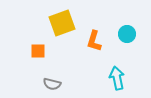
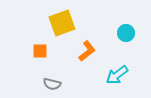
cyan circle: moved 1 px left, 1 px up
orange L-shape: moved 7 px left, 10 px down; rotated 145 degrees counterclockwise
orange square: moved 2 px right
cyan arrow: moved 3 px up; rotated 115 degrees counterclockwise
